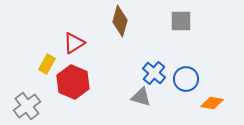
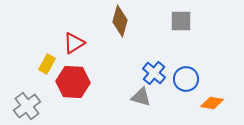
red hexagon: rotated 20 degrees counterclockwise
